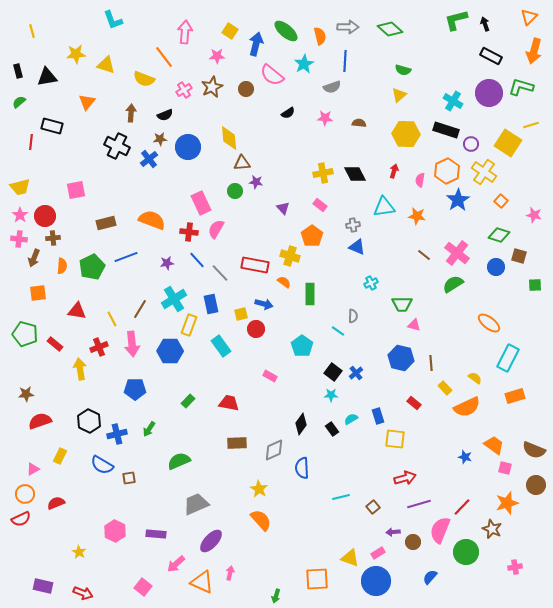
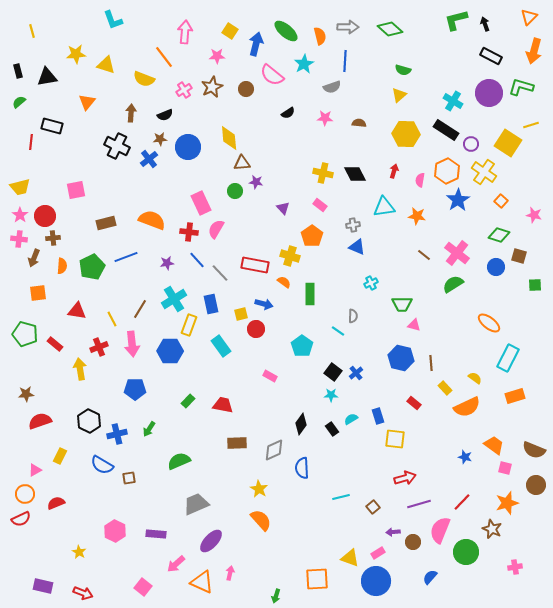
black rectangle at (446, 130): rotated 15 degrees clockwise
yellow cross at (323, 173): rotated 24 degrees clockwise
red trapezoid at (229, 403): moved 6 px left, 2 px down
pink triangle at (33, 469): moved 2 px right, 1 px down
red line at (462, 507): moved 5 px up
